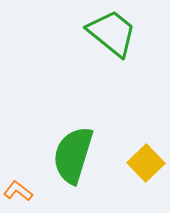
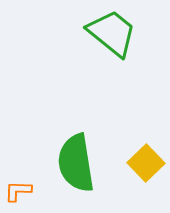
green semicircle: moved 3 px right, 8 px down; rotated 26 degrees counterclockwise
orange L-shape: rotated 36 degrees counterclockwise
